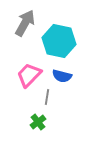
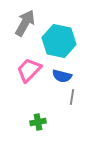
pink trapezoid: moved 5 px up
gray line: moved 25 px right
green cross: rotated 28 degrees clockwise
